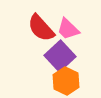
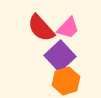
pink trapezoid: moved 1 px up; rotated 90 degrees counterclockwise
orange hexagon: rotated 16 degrees clockwise
